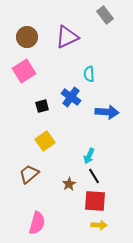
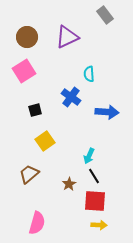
black square: moved 7 px left, 4 px down
